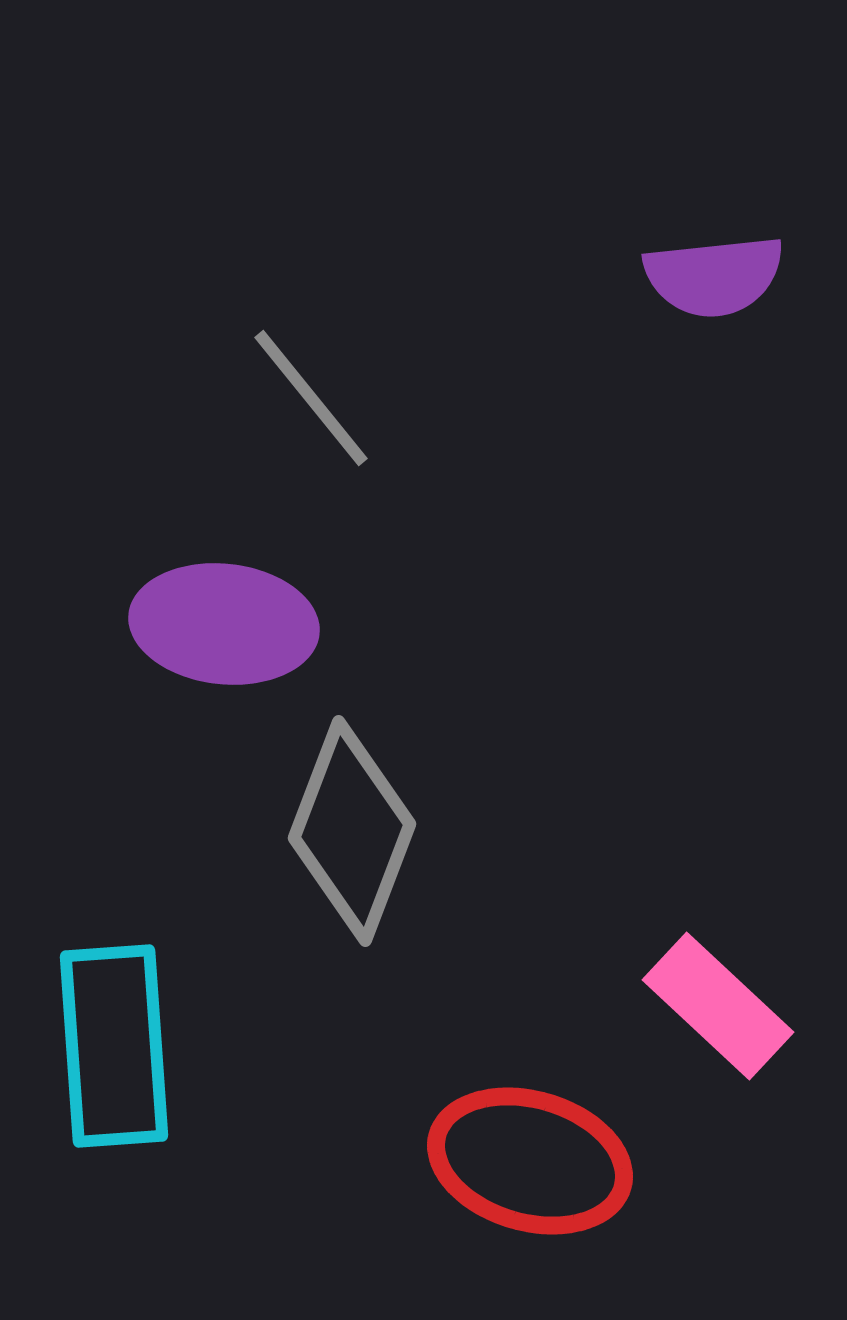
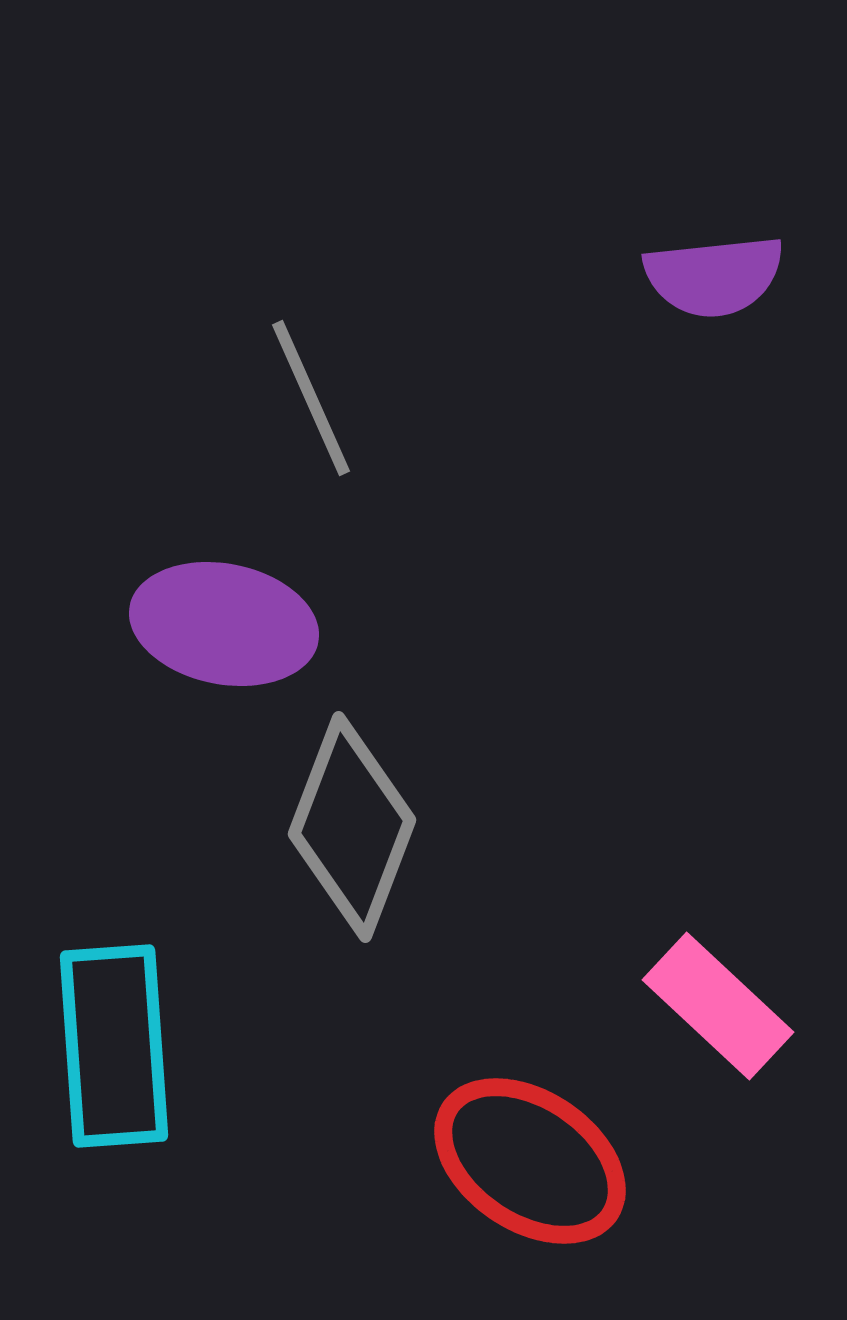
gray line: rotated 15 degrees clockwise
purple ellipse: rotated 5 degrees clockwise
gray diamond: moved 4 px up
red ellipse: rotated 18 degrees clockwise
